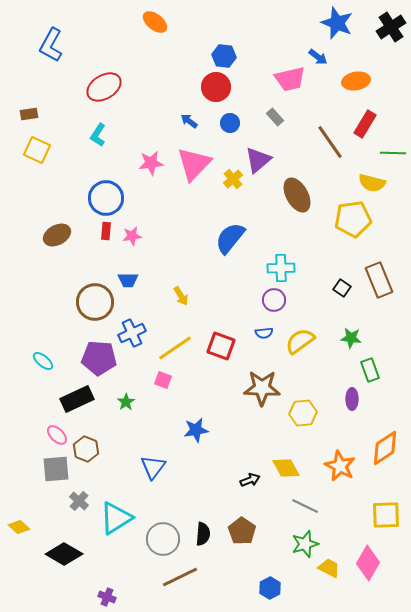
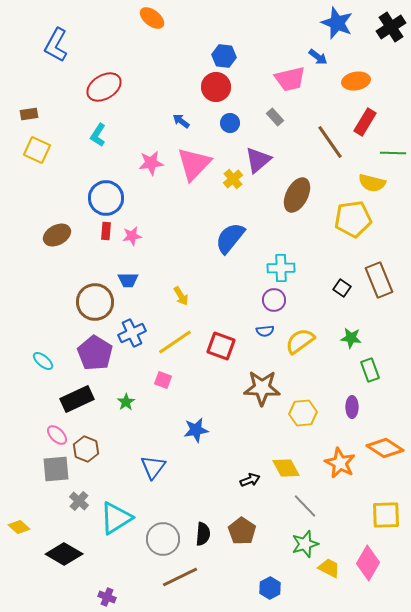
orange ellipse at (155, 22): moved 3 px left, 4 px up
blue L-shape at (51, 45): moved 5 px right
blue arrow at (189, 121): moved 8 px left
red rectangle at (365, 124): moved 2 px up
brown ellipse at (297, 195): rotated 56 degrees clockwise
blue semicircle at (264, 333): moved 1 px right, 2 px up
yellow line at (175, 348): moved 6 px up
purple pentagon at (99, 358): moved 4 px left, 5 px up; rotated 28 degrees clockwise
purple ellipse at (352, 399): moved 8 px down
orange diamond at (385, 448): rotated 66 degrees clockwise
orange star at (340, 466): moved 3 px up
gray line at (305, 506): rotated 20 degrees clockwise
